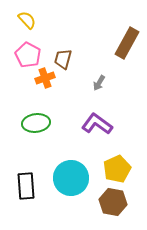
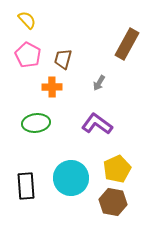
brown rectangle: moved 1 px down
orange cross: moved 7 px right, 9 px down; rotated 18 degrees clockwise
